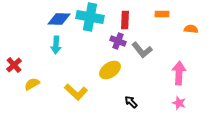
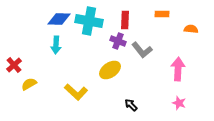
cyan cross: moved 1 px left, 4 px down
pink arrow: moved 1 px left, 4 px up
yellow semicircle: moved 3 px left
black arrow: moved 3 px down
